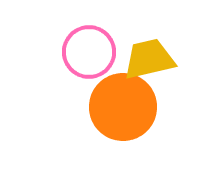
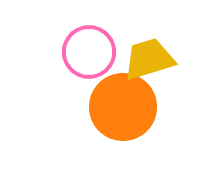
yellow trapezoid: rotated 4 degrees counterclockwise
